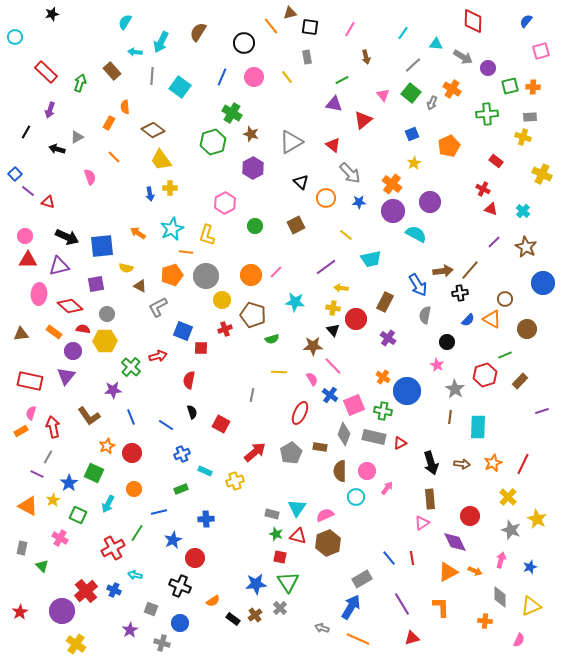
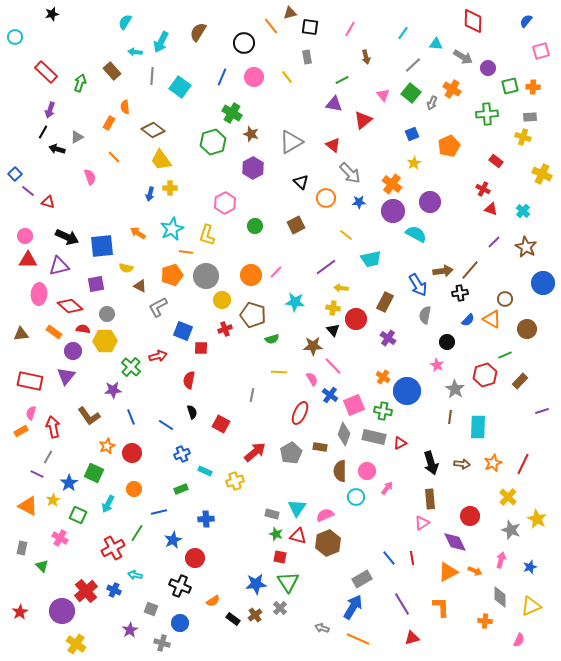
black line at (26, 132): moved 17 px right
blue arrow at (150, 194): rotated 24 degrees clockwise
blue arrow at (351, 607): moved 2 px right
